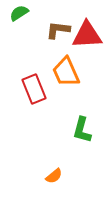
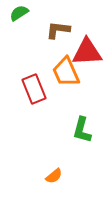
red triangle: moved 17 px down
